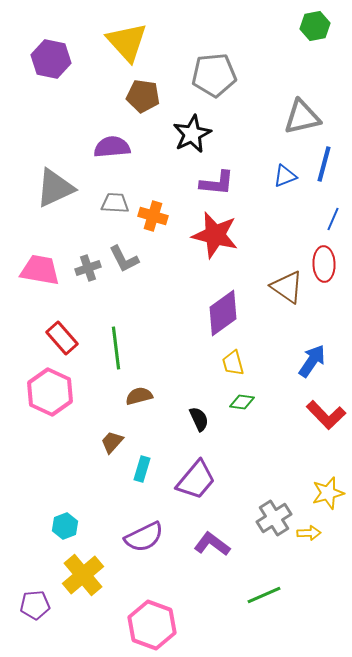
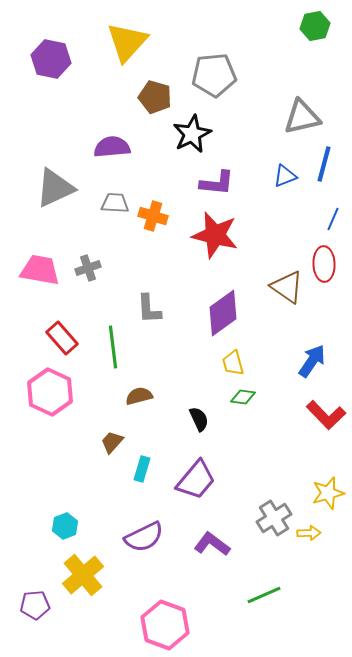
yellow triangle at (127, 42): rotated 24 degrees clockwise
brown pentagon at (143, 96): moved 12 px right, 1 px down; rotated 8 degrees clockwise
gray L-shape at (124, 259): moved 25 px right, 50 px down; rotated 24 degrees clockwise
green line at (116, 348): moved 3 px left, 1 px up
green diamond at (242, 402): moved 1 px right, 5 px up
pink hexagon at (152, 625): moved 13 px right
